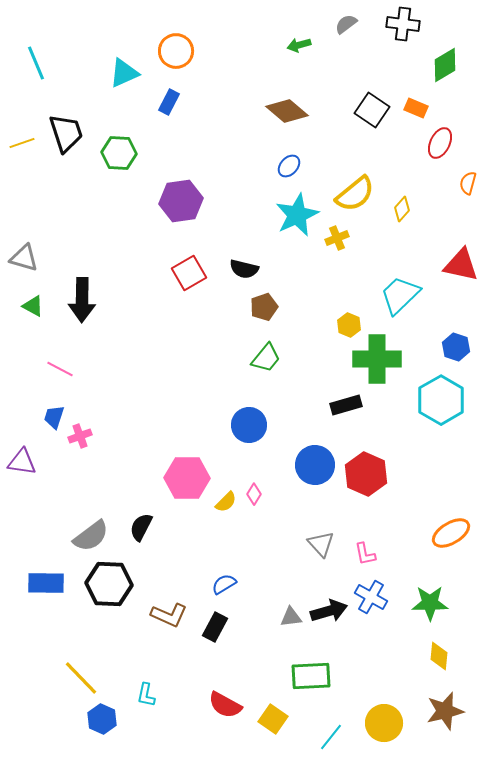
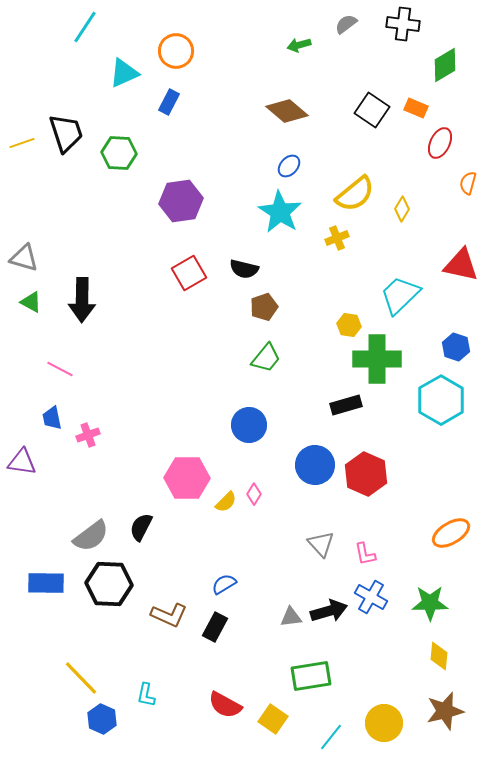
cyan line at (36, 63): moved 49 px right, 36 px up; rotated 56 degrees clockwise
yellow diamond at (402, 209): rotated 10 degrees counterclockwise
cyan star at (297, 215): moved 17 px left, 3 px up; rotated 15 degrees counterclockwise
green triangle at (33, 306): moved 2 px left, 4 px up
yellow hexagon at (349, 325): rotated 15 degrees counterclockwise
blue trapezoid at (54, 417): moved 2 px left, 1 px down; rotated 30 degrees counterclockwise
pink cross at (80, 436): moved 8 px right, 1 px up
green rectangle at (311, 676): rotated 6 degrees counterclockwise
